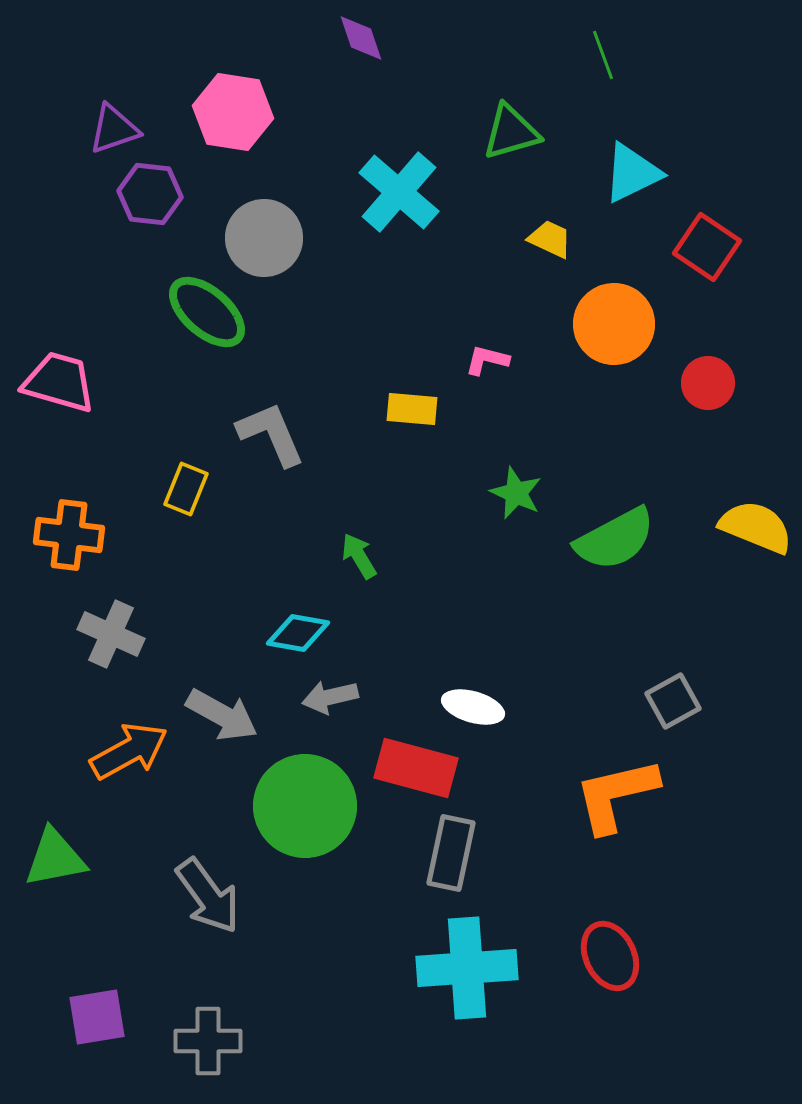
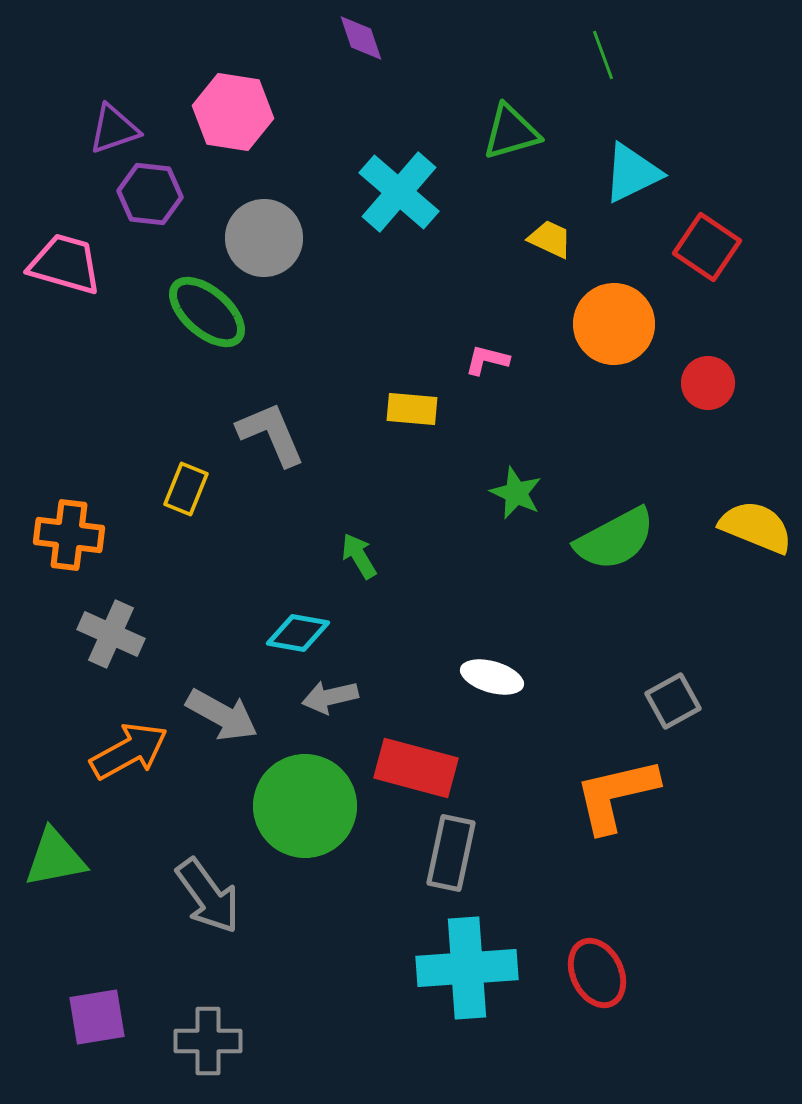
pink trapezoid at (59, 382): moved 6 px right, 118 px up
white ellipse at (473, 707): moved 19 px right, 30 px up
red ellipse at (610, 956): moved 13 px left, 17 px down
